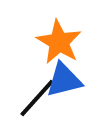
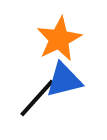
orange star: moved 3 px up; rotated 15 degrees clockwise
